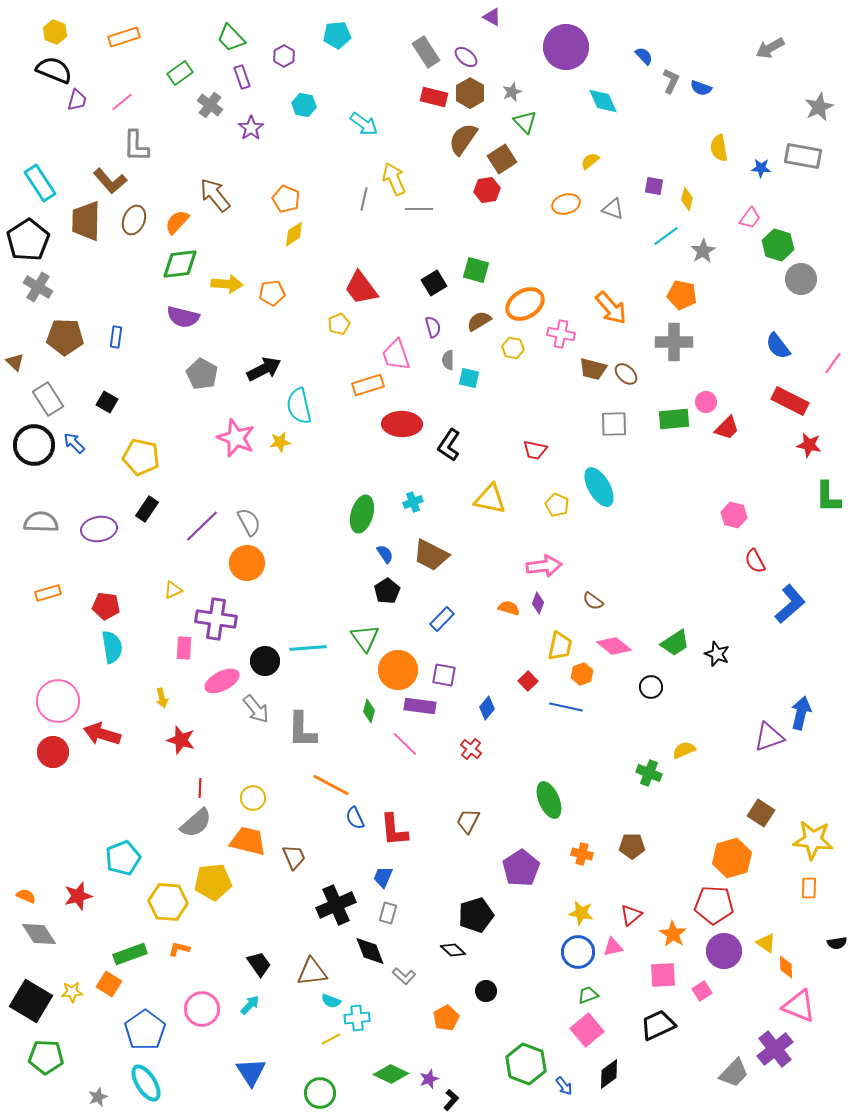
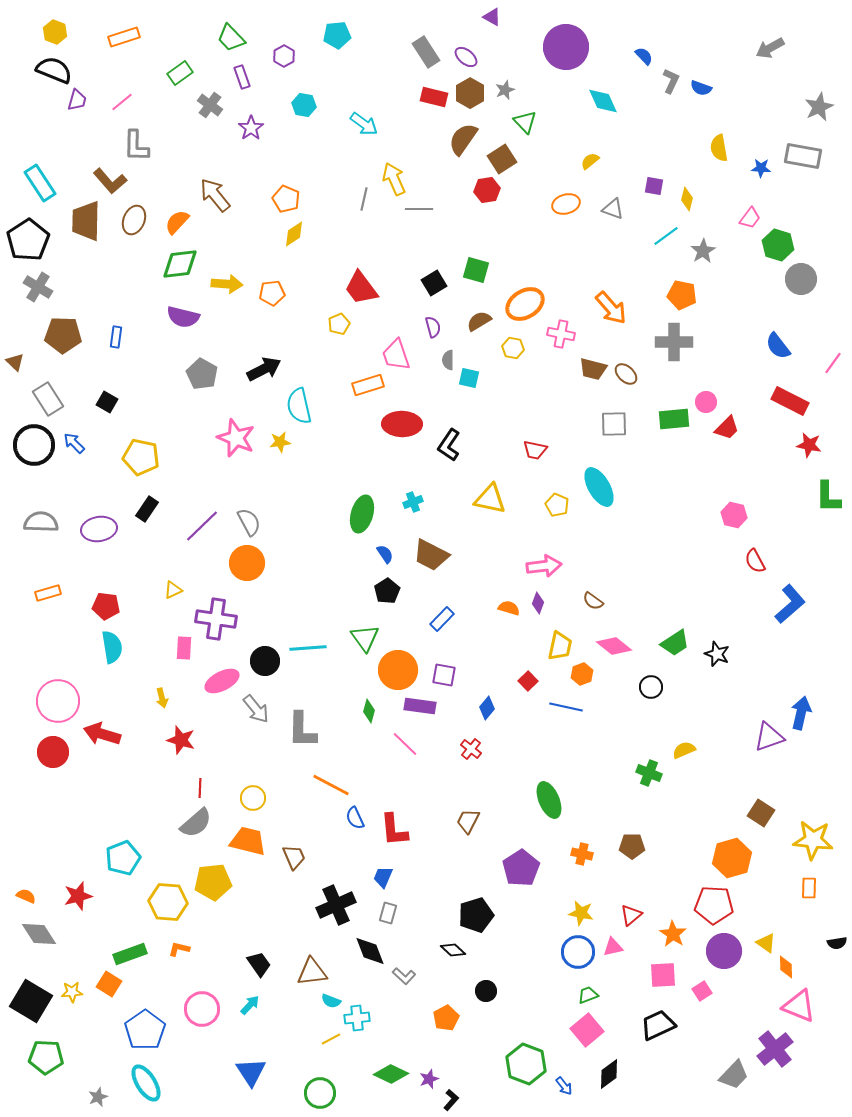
gray star at (512, 92): moved 7 px left, 2 px up
brown pentagon at (65, 337): moved 2 px left, 2 px up
gray trapezoid at (734, 1073): moved 2 px down
